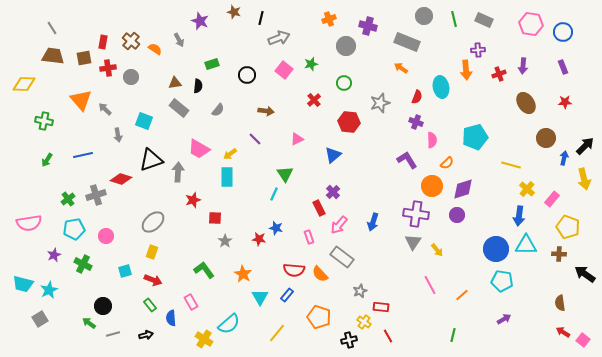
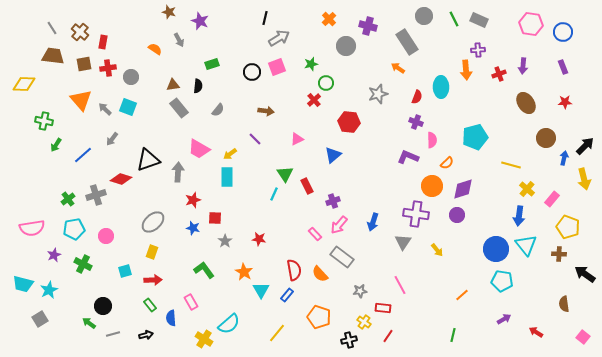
brown star at (234, 12): moved 65 px left
black line at (261, 18): moved 4 px right
orange cross at (329, 19): rotated 24 degrees counterclockwise
green line at (454, 19): rotated 14 degrees counterclockwise
gray rectangle at (484, 20): moved 5 px left
gray arrow at (279, 38): rotated 10 degrees counterclockwise
brown cross at (131, 41): moved 51 px left, 9 px up
gray rectangle at (407, 42): rotated 35 degrees clockwise
brown square at (84, 58): moved 6 px down
orange arrow at (401, 68): moved 3 px left
pink square at (284, 70): moved 7 px left, 3 px up; rotated 30 degrees clockwise
black circle at (247, 75): moved 5 px right, 3 px up
brown triangle at (175, 83): moved 2 px left, 2 px down
green circle at (344, 83): moved 18 px left
cyan ellipse at (441, 87): rotated 10 degrees clockwise
gray star at (380, 103): moved 2 px left, 9 px up
gray rectangle at (179, 108): rotated 12 degrees clockwise
cyan square at (144, 121): moved 16 px left, 14 px up
gray arrow at (118, 135): moved 6 px left, 4 px down; rotated 48 degrees clockwise
blue line at (83, 155): rotated 30 degrees counterclockwise
green arrow at (47, 160): moved 9 px right, 15 px up
black triangle at (151, 160): moved 3 px left
purple L-shape at (407, 160): moved 1 px right, 3 px up; rotated 35 degrees counterclockwise
purple cross at (333, 192): moved 9 px down; rotated 24 degrees clockwise
red rectangle at (319, 208): moved 12 px left, 22 px up
pink semicircle at (29, 223): moved 3 px right, 5 px down
blue star at (276, 228): moved 83 px left
pink rectangle at (309, 237): moved 6 px right, 3 px up; rotated 24 degrees counterclockwise
gray triangle at (413, 242): moved 10 px left
cyan triangle at (526, 245): rotated 50 degrees clockwise
red semicircle at (294, 270): rotated 105 degrees counterclockwise
orange star at (243, 274): moved 1 px right, 2 px up
red arrow at (153, 280): rotated 24 degrees counterclockwise
pink line at (430, 285): moved 30 px left
gray star at (360, 291): rotated 16 degrees clockwise
cyan triangle at (260, 297): moved 1 px right, 7 px up
brown semicircle at (560, 303): moved 4 px right, 1 px down
red rectangle at (381, 307): moved 2 px right, 1 px down
red arrow at (563, 332): moved 27 px left
red line at (388, 336): rotated 64 degrees clockwise
pink square at (583, 340): moved 3 px up
